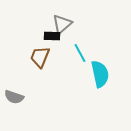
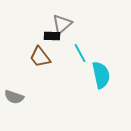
brown trapezoid: rotated 60 degrees counterclockwise
cyan semicircle: moved 1 px right, 1 px down
